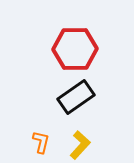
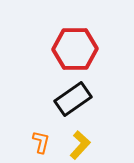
black rectangle: moved 3 px left, 2 px down
